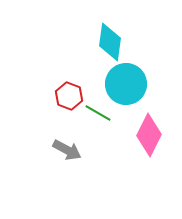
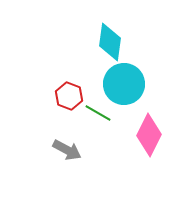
cyan circle: moved 2 px left
